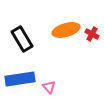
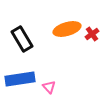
orange ellipse: moved 1 px right, 1 px up
red cross: rotated 24 degrees clockwise
